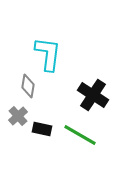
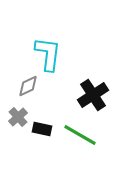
gray diamond: rotated 55 degrees clockwise
black cross: rotated 24 degrees clockwise
gray cross: moved 1 px down
